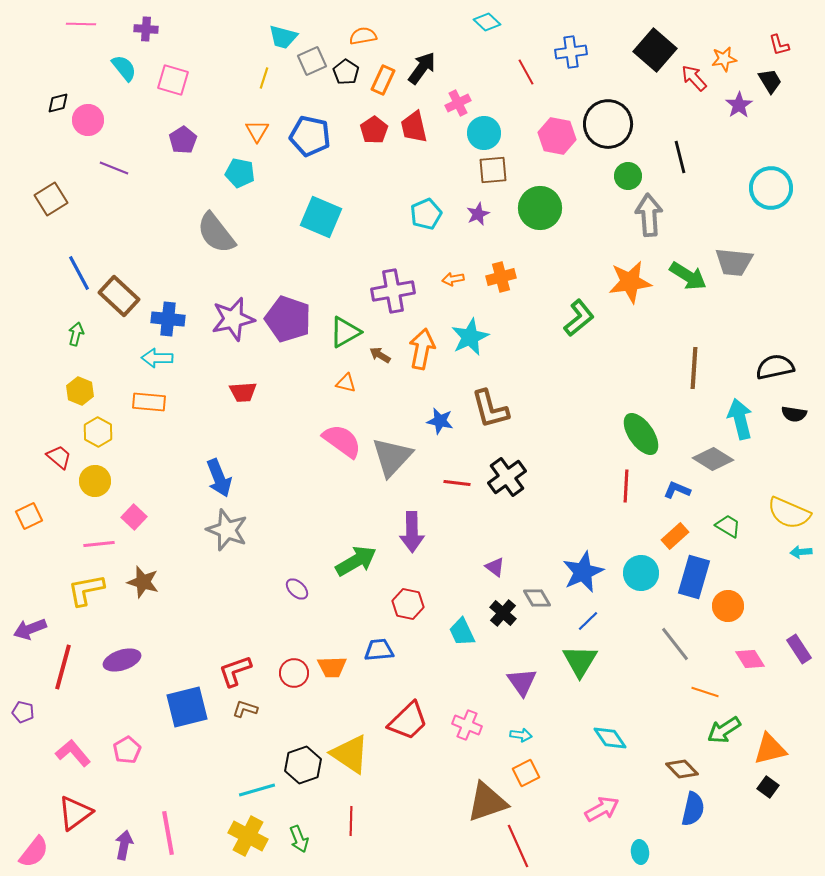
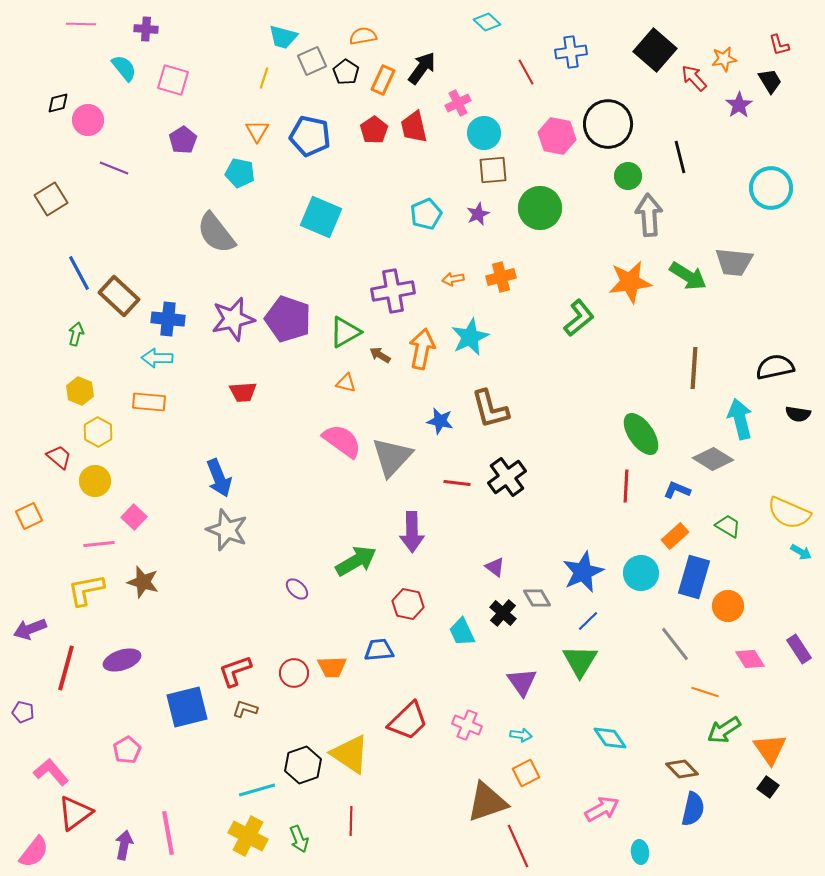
black semicircle at (794, 414): moved 4 px right
cyan arrow at (801, 552): rotated 145 degrees counterclockwise
red line at (63, 667): moved 3 px right, 1 px down
orange triangle at (770, 749): rotated 51 degrees counterclockwise
pink L-shape at (73, 753): moved 22 px left, 19 px down
